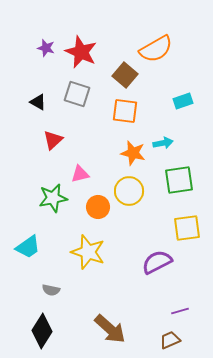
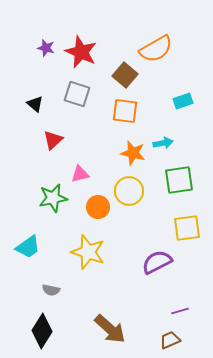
black triangle: moved 3 px left, 2 px down; rotated 12 degrees clockwise
